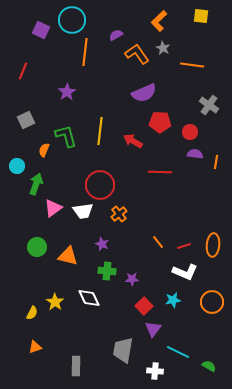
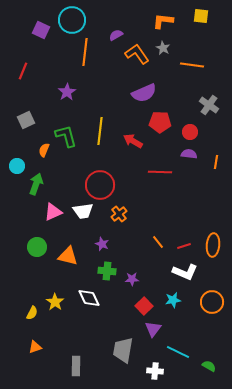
orange L-shape at (159, 21): moved 4 px right; rotated 50 degrees clockwise
purple semicircle at (195, 154): moved 6 px left
pink triangle at (53, 208): moved 4 px down; rotated 12 degrees clockwise
